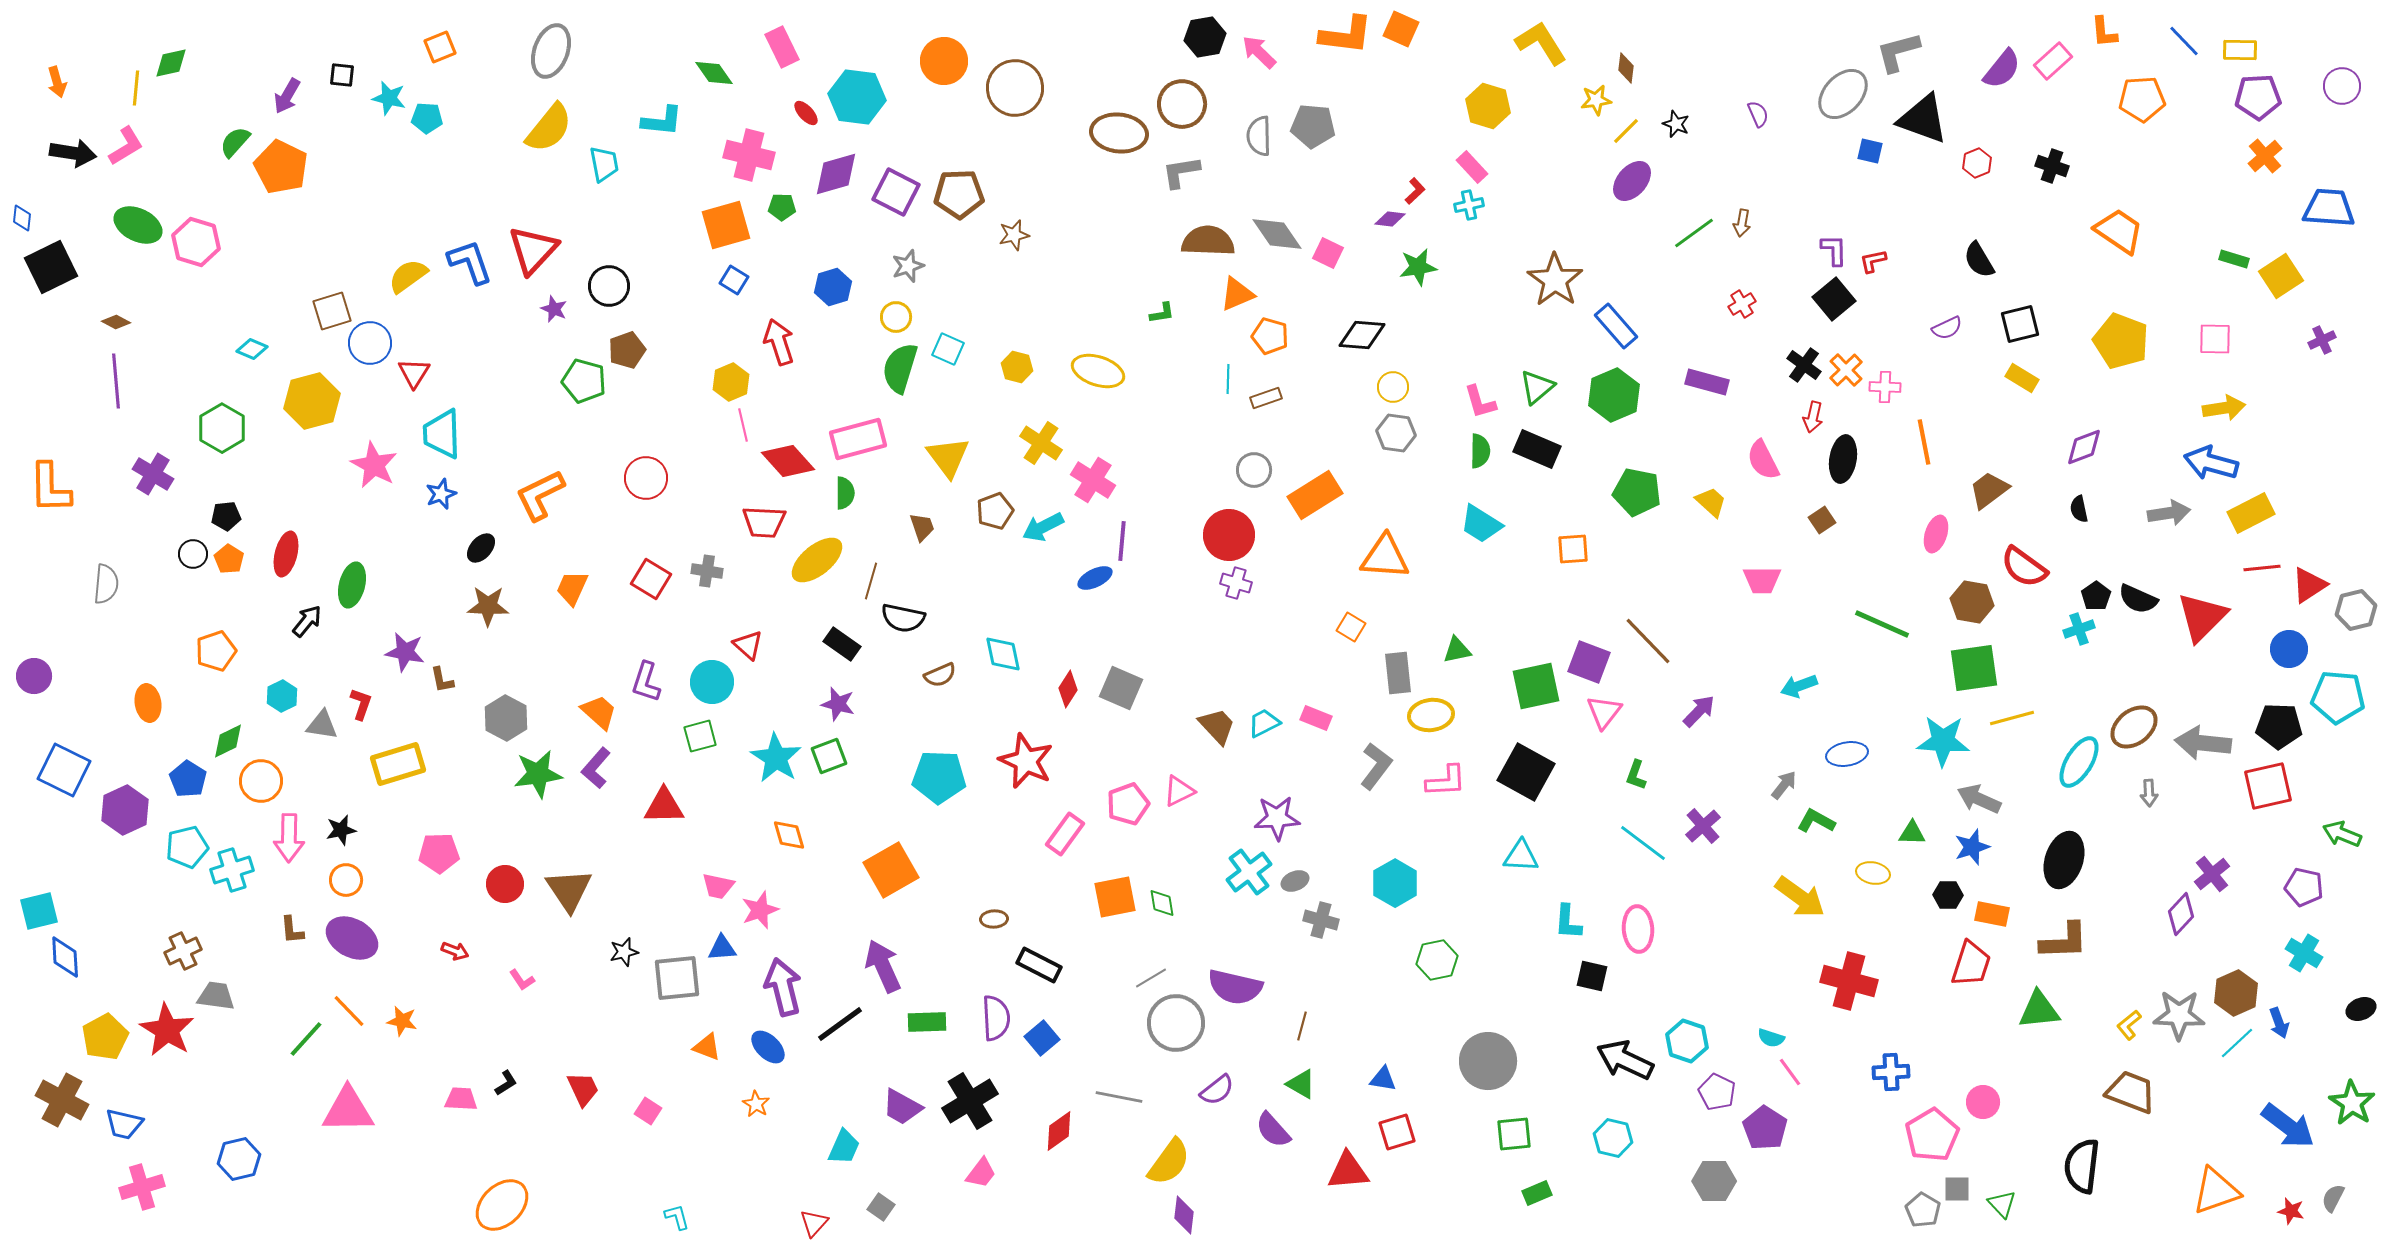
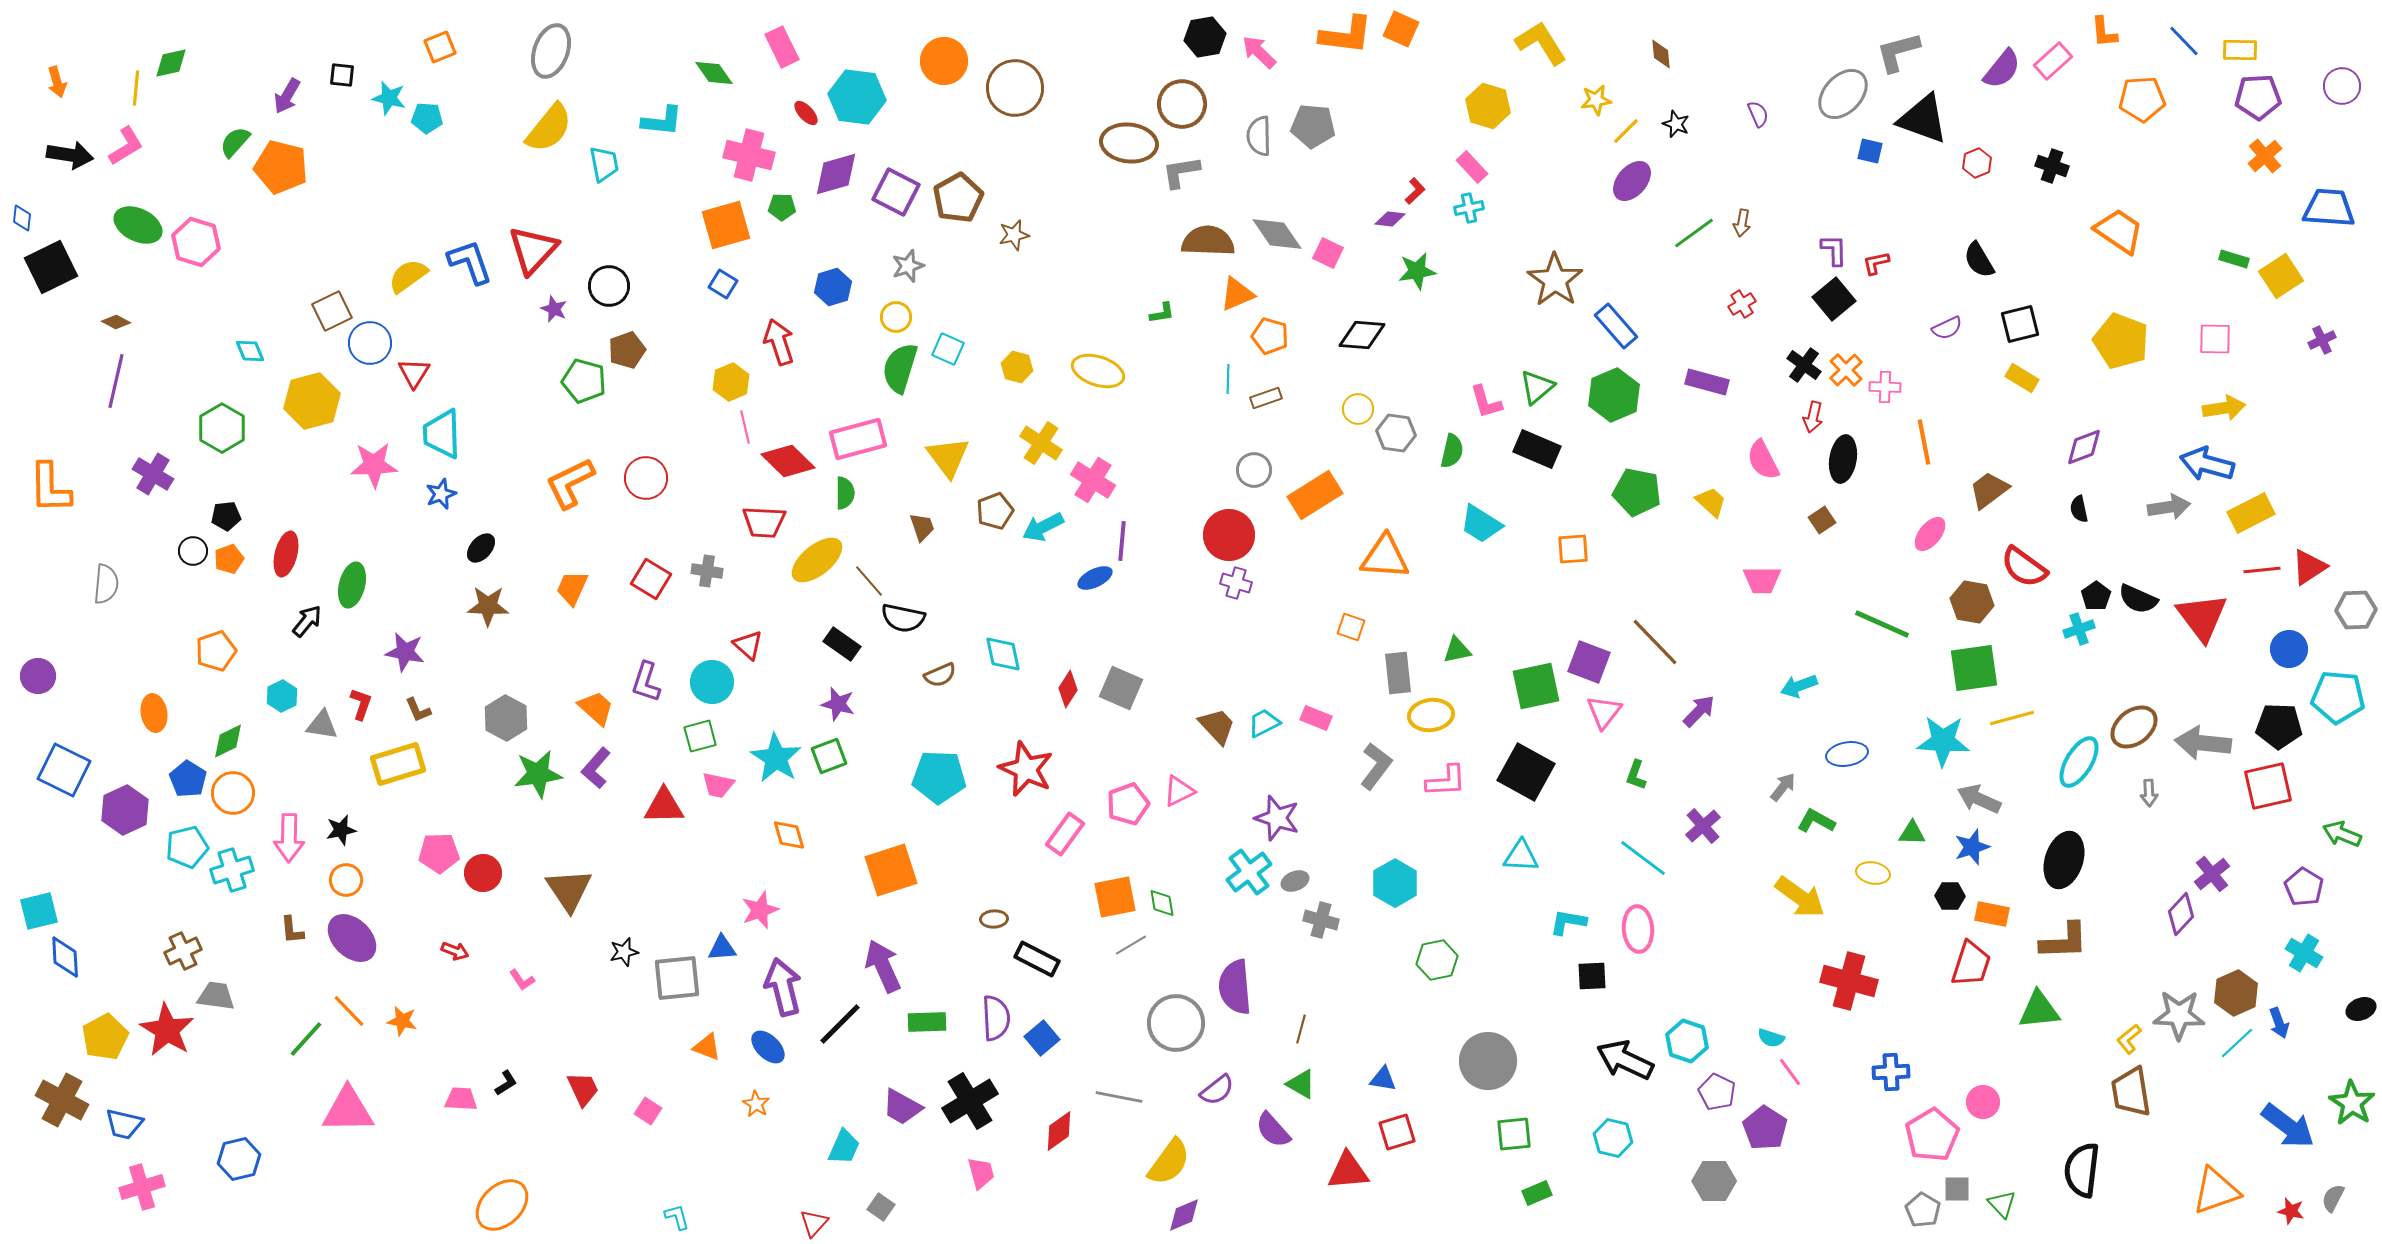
brown diamond at (1626, 68): moved 35 px right, 14 px up; rotated 12 degrees counterclockwise
brown ellipse at (1119, 133): moved 10 px right, 10 px down
black arrow at (73, 153): moved 3 px left, 2 px down
orange pentagon at (281, 167): rotated 12 degrees counterclockwise
brown pentagon at (959, 194): moved 1 px left, 4 px down; rotated 27 degrees counterclockwise
cyan cross at (1469, 205): moved 3 px down
red L-shape at (1873, 261): moved 3 px right, 2 px down
green star at (1418, 267): moved 1 px left, 4 px down
blue square at (734, 280): moved 11 px left, 4 px down
brown square at (332, 311): rotated 9 degrees counterclockwise
cyan diamond at (252, 349): moved 2 px left, 2 px down; rotated 44 degrees clockwise
purple line at (116, 381): rotated 18 degrees clockwise
yellow circle at (1393, 387): moved 35 px left, 22 px down
pink L-shape at (1480, 402): moved 6 px right
pink line at (743, 425): moved 2 px right, 2 px down
green semicircle at (1480, 451): moved 28 px left; rotated 12 degrees clockwise
red diamond at (788, 461): rotated 4 degrees counterclockwise
blue arrow at (2211, 463): moved 4 px left, 1 px down
pink star at (374, 465): rotated 30 degrees counterclockwise
orange L-shape at (540, 495): moved 30 px right, 12 px up
gray arrow at (2169, 513): moved 6 px up
pink ellipse at (1936, 534): moved 6 px left; rotated 21 degrees clockwise
black circle at (193, 554): moved 3 px up
orange pentagon at (229, 559): rotated 20 degrees clockwise
red line at (2262, 568): moved 2 px down
brown line at (871, 581): moved 2 px left; rotated 57 degrees counterclockwise
red triangle at (2309, 585): moved 18 px up
gray hexagon at (2356, 610): rotated 12 degrees clockwise
red triangle at (2202, 617): rotated 22 degrees counterclockwise
orange square at (1351, 627): rotated 12 degrees counterclockwise
brown line at (1648, 641): moved 7 px right, 1 px down
purple circle at (34, 676): moved 4 px right
brown L-shape at (442, 680): moved 24 px left, 30 px down; rotated 12 degrees counterclockwise
orange ellipse at (148, 703): moved 6 px right, 10 px down
orange trapezoid at (599, 712): moved 3 px left, 4 px up
red star at (1026, 761): moved 8 px down
orange circle at (261, 781): moved 28 px left, 12 px down
gray arrow at (1784, 785): moved 1 px left, 2 px down
purple star at (1277, 818): rotated 21 degrees clockwise
cyan line at (1643, 843): moved 15 px down
orange square at (891, 870): rotated 12 degrees clockwise
red circle at (505, 884): moved 22 px left, 11 px up
pink trapezoid at (718, 886): moved 101 px up
purple pentagon at (2304, 887): rotated 18 degrees clockwise
black hexagon at (1948, 895): moved 2 px right, 1 px down
cyan L-shape at (1568, 922): rotated 96 degrees clockwise
purple ellipse at (352, 938): rotated 15 degrees clockwise
black rectangle at (1039, 965): moved 2 px left, 6 px up
black square at (1592, 976): rotated 16 degrees counterclockwise
gray line at (1151, 978): moved 20 px left, 33 px up
purple semicircle at (1235, 987): rotated 72 degrees clockwise
black line at (840, 1024): rotated 9 degrees counterclockwise
yellow L-shape at (2129, 1025): moved 14 px down
brown line at (1302, 1026): moved 1 px left, 3 px down
brown trapezoid at (2131, 1092): rotated 120 degrees counterclockwise
black semicircle at (2082, 1166): moved 4 px down
pink trapezoid at (981, 1173): rotated 52 degrees counterclockwise
purple diamond at (1184, 1215): rotated 60 degrees clockwise
